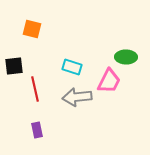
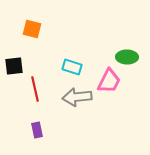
green ellipse: moved 1 px right
